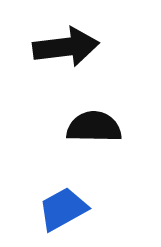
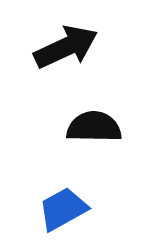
black arrow: rotated 18 degrees counterclockwise
